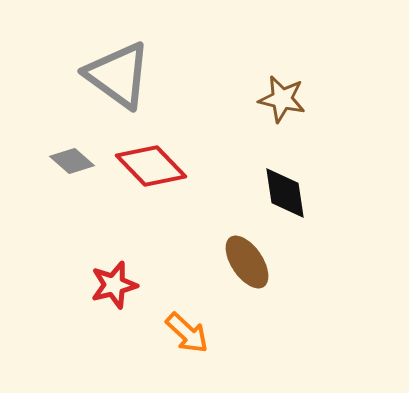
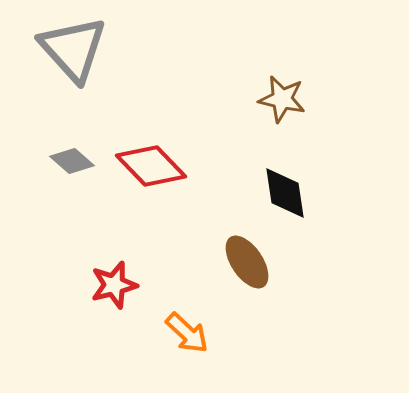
gray triangle: moved 45 px left, 26 px up; rotated 12 degrees clockwise
